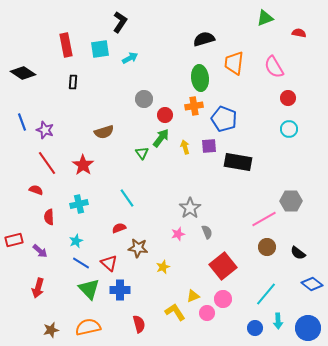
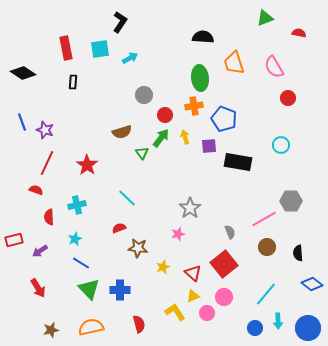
black semicircle at (204, 39): moved 1 px left, 2 px up; rotated 20 degrees clockwise
red rectangle at (66, 45): moved 3 px down
orange trapezoid at (234, 63): rotated 25 degrees counterclockwise
gray circle at (144, 99): moved 4 px up
cyan circle at (289, 129): moved 8 px left, 16 px down
brown semicircle at (104, 132): moved 18 px right
yellow arrow at (185, 147): moved 10 px up
red line at (47, 163): rotated 60 degrees clockwise
red star at (83, 165): moved 4 px right
cyan line at (127, 198): rotated 12 degrees counterclockwise
cyan cross at (79, 204): moved 2 px left, 1 px down
gray semicircle at (207, 232): moved 23 px right
cyan star at (76, 241): moved 1 px left, 2 px up
purple arrow at (40, 251): rotated 105 degrees clockwise
black semicircle at (298, 253): rotated 49 degrees clockwise
red triangle at (109, 263): moved 84 px right, 10 px down
red square at (223, 266): moved 1 px right, 2 px up
red arrow at (38, 288): rotated 48 degrees counterclockwise
pink circle at (223, 299): moved 1 px right, 2 px up
orange semicircle at (88, 327): moved 3 px right
